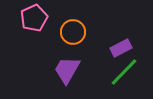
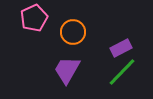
green line: moved 2 px left
